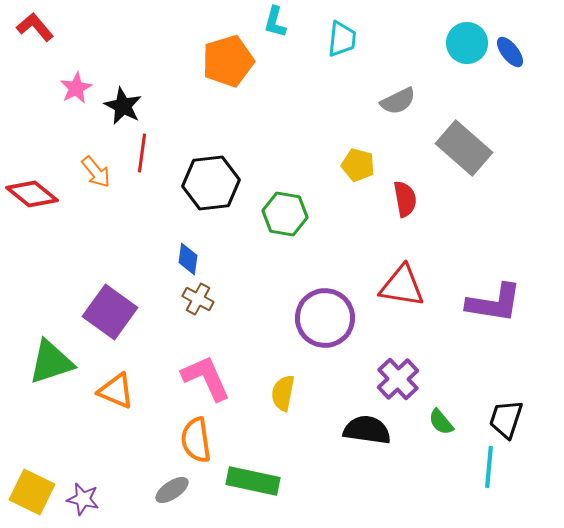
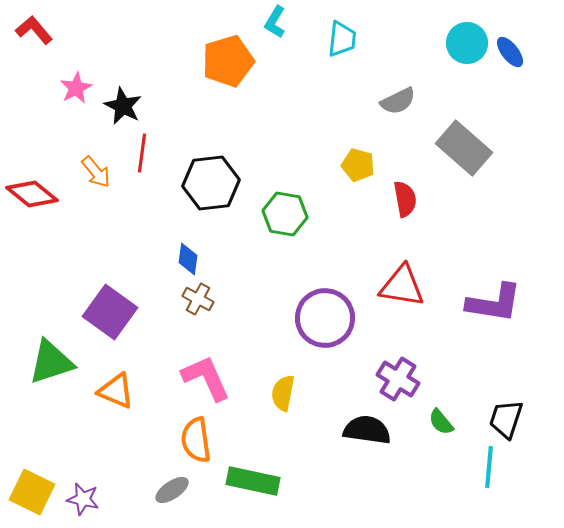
cyan L-shape: rotated 16 degrees clockwise
red L-shape: moved 1 px left, 3 px down
purple cross: rotated 15 degrees counterclockwise
